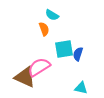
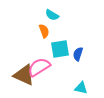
orange semicircle: moved 2 px down
cyan square: moved 4 px left
brown triangle: moved 1 px left, 2 px up
